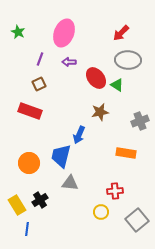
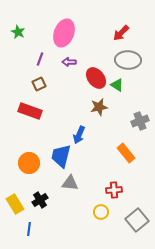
brown star: moved 1 px left, 5 px up
orange rectangle: rotated 42 degrees clockwise
red cross: moved 1 px left, 1 px up
yellow rectangle: moved 2 px left, 1 px up
blue line: moved 2 px right
